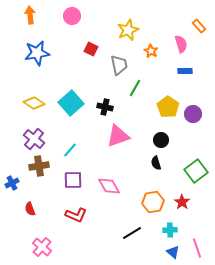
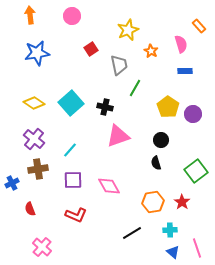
red square: rotated 32 degrees clockwise
brown cross: moved 1 px left, 3 px down
